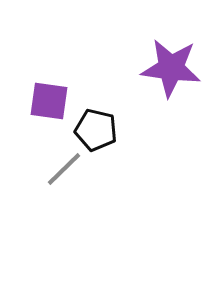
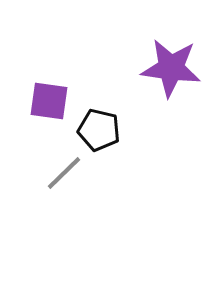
black pentagon: moved 3 px right
gray line: moved 4 px down
